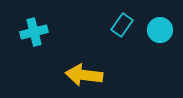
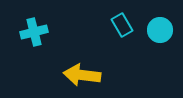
cyan rectangle: rotated 65 degrees counterclockwise
yellow arrow: moved 2 px left
